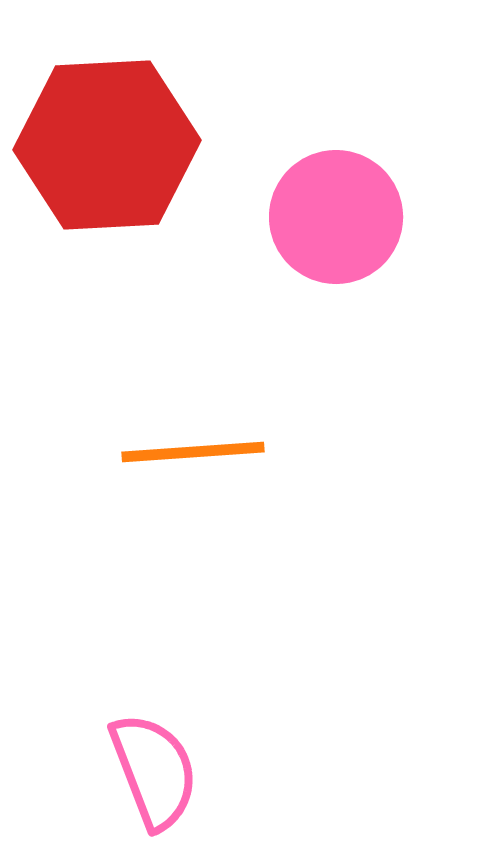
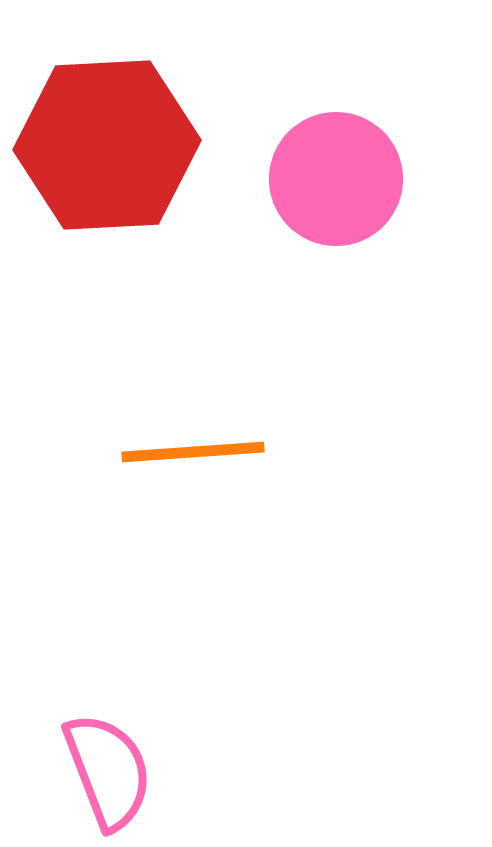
pink circle: moved 38 px up
pink semicircle: moved 46 px left
